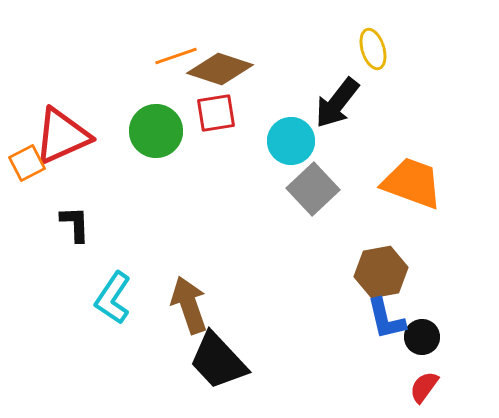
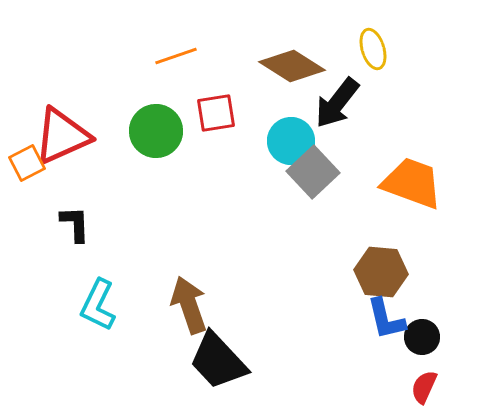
brown diamond: moved 72 px right, 3 px up; rotated 14 degrees clockwise
gray square: moved 17 px up
brown hexagon: rotated 15 degrees clockwise
cyan L-shape: moved 15 px left, 7 px down; rotated 8 degrees counterclockwise
red semicircle: rotated 12 degrees counterclockwise
